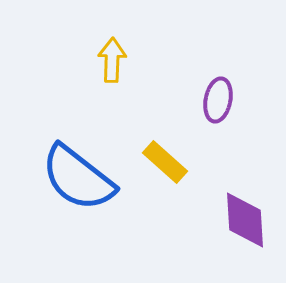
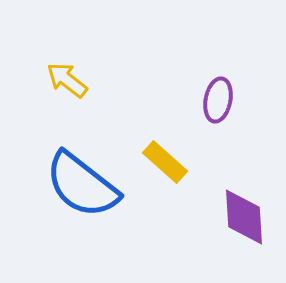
yellow arrow: moved 45 px left, 20 px down; rotated 54 degrees counterclockwise
blue semicircle: moved 4 px right, 7 px down
purple diamond: moved 1 px left, 3 px up
